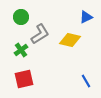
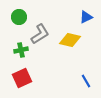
green circle: moved 2 px left
green cross: rotated 24 degrees clockwise
red square: moved 2 px left, 1 px up; rotated 12 degrees counterclockwise
